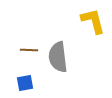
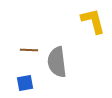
gray semicircle: moved 1 px left, 5 px down
